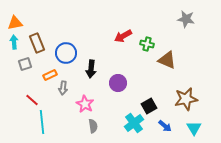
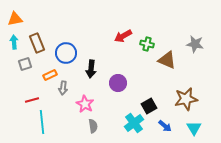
gray star: moved 9 px right, 25 px down
orange triangle: moved 4 px up
red line: rotated 56 degrees counterclockwise
